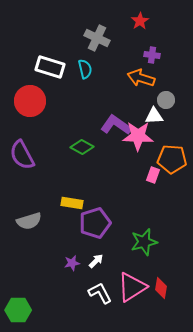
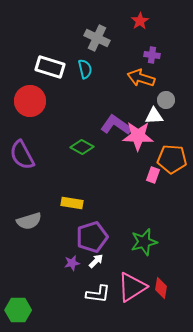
purple pentagon: moved 3 px left, 14 px down
white L-shape: moved 2 px left, 1 px down; rotated 125 degrees clockwise
